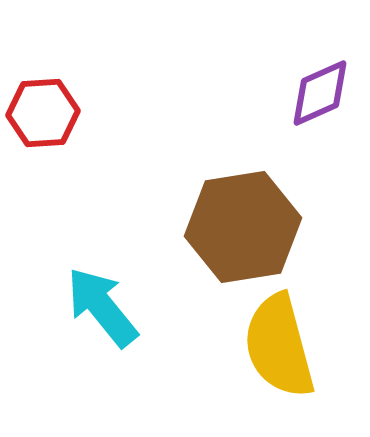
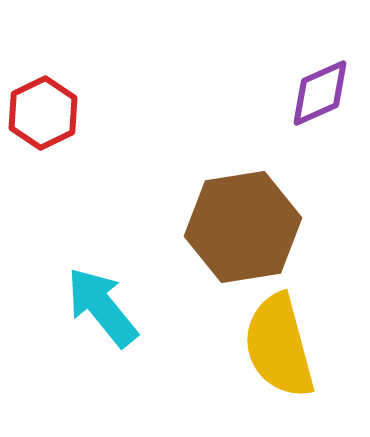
red hexagon: rotated 22 degrees counterclockwise
